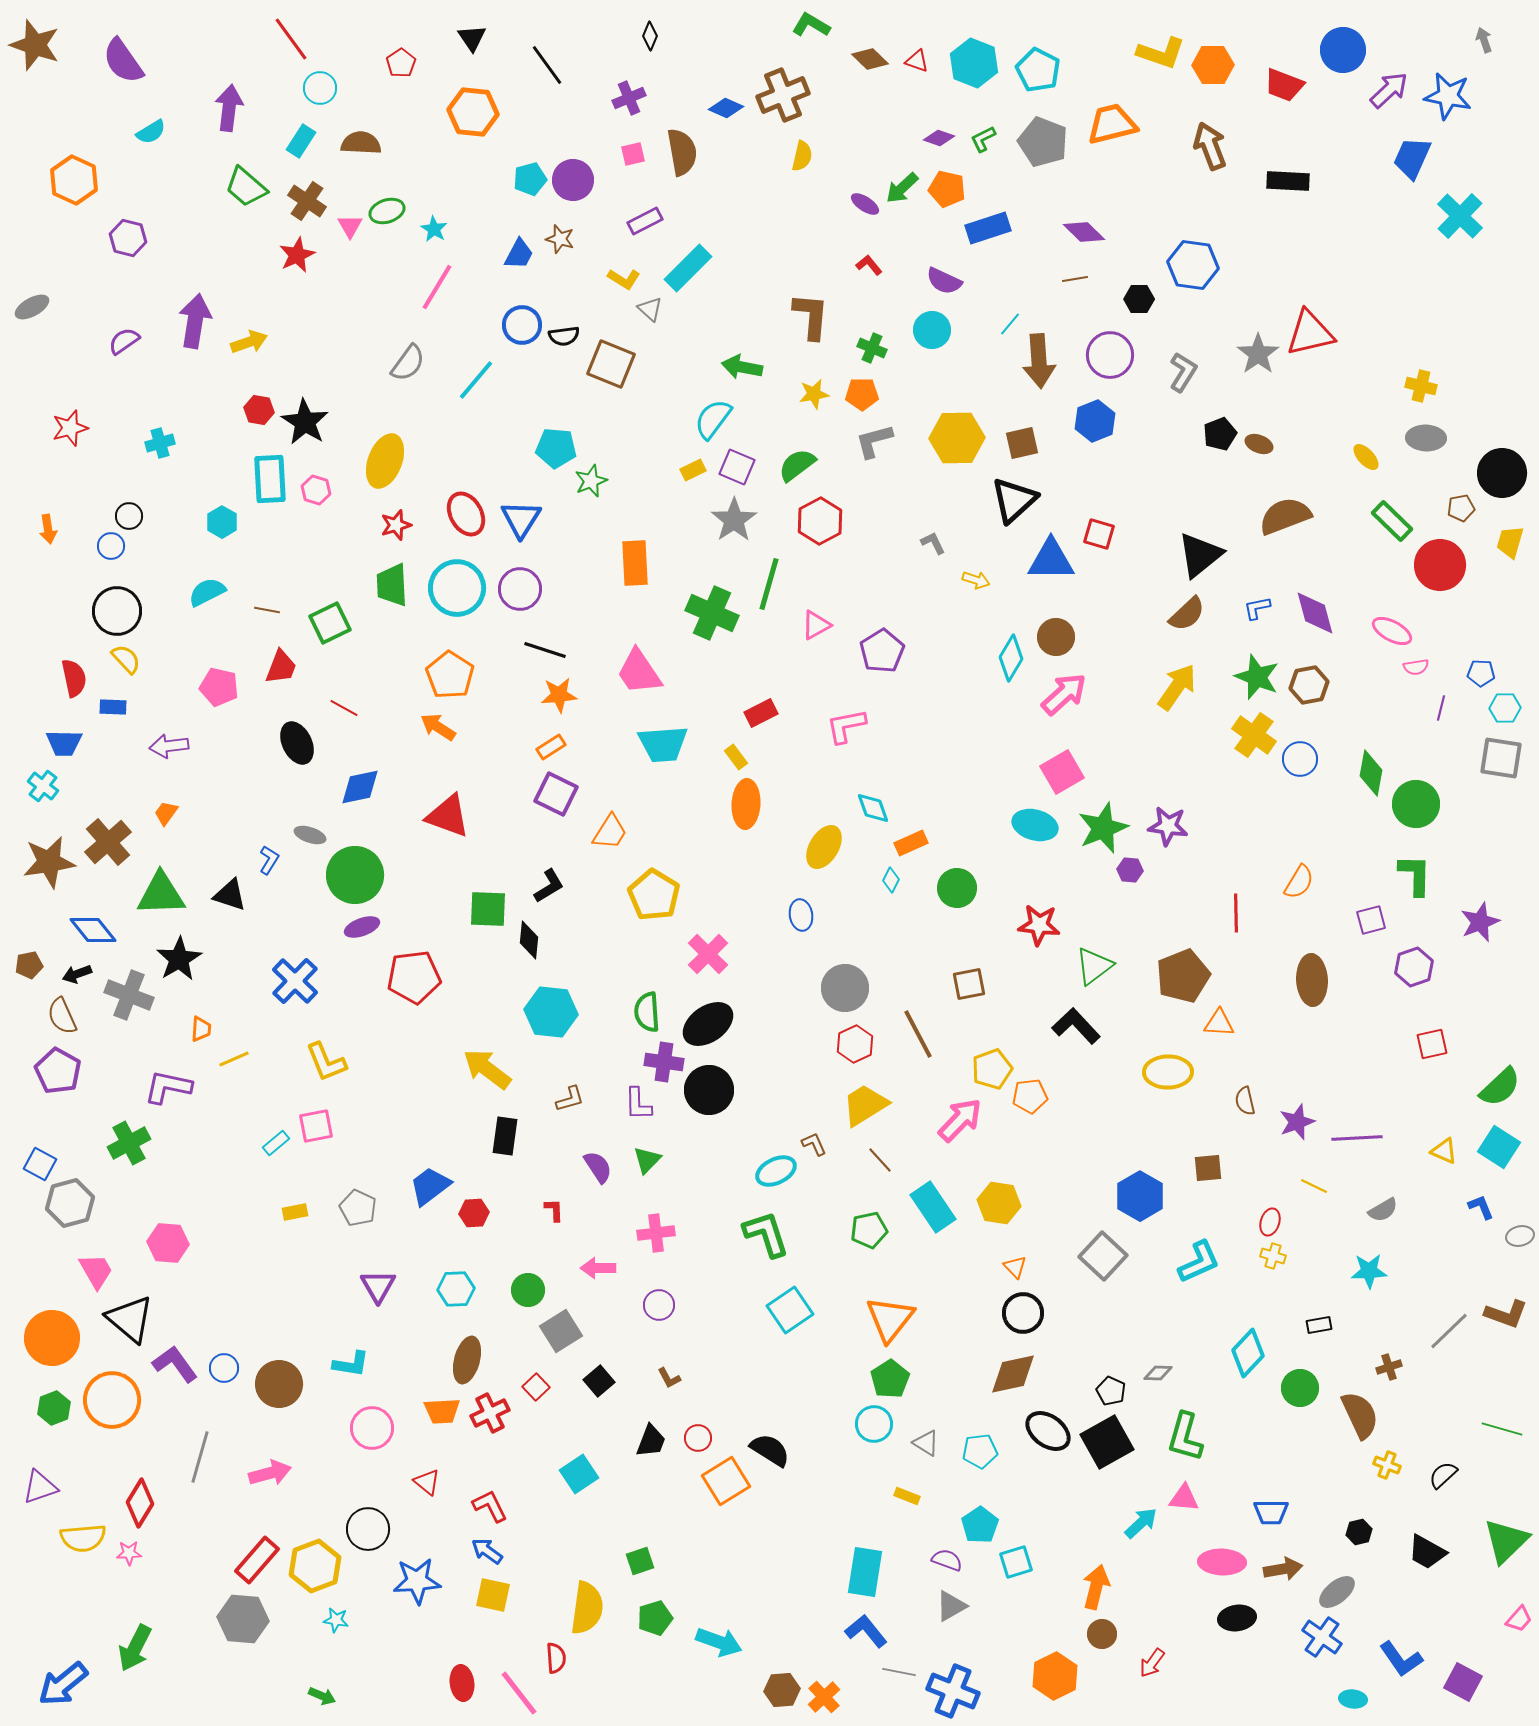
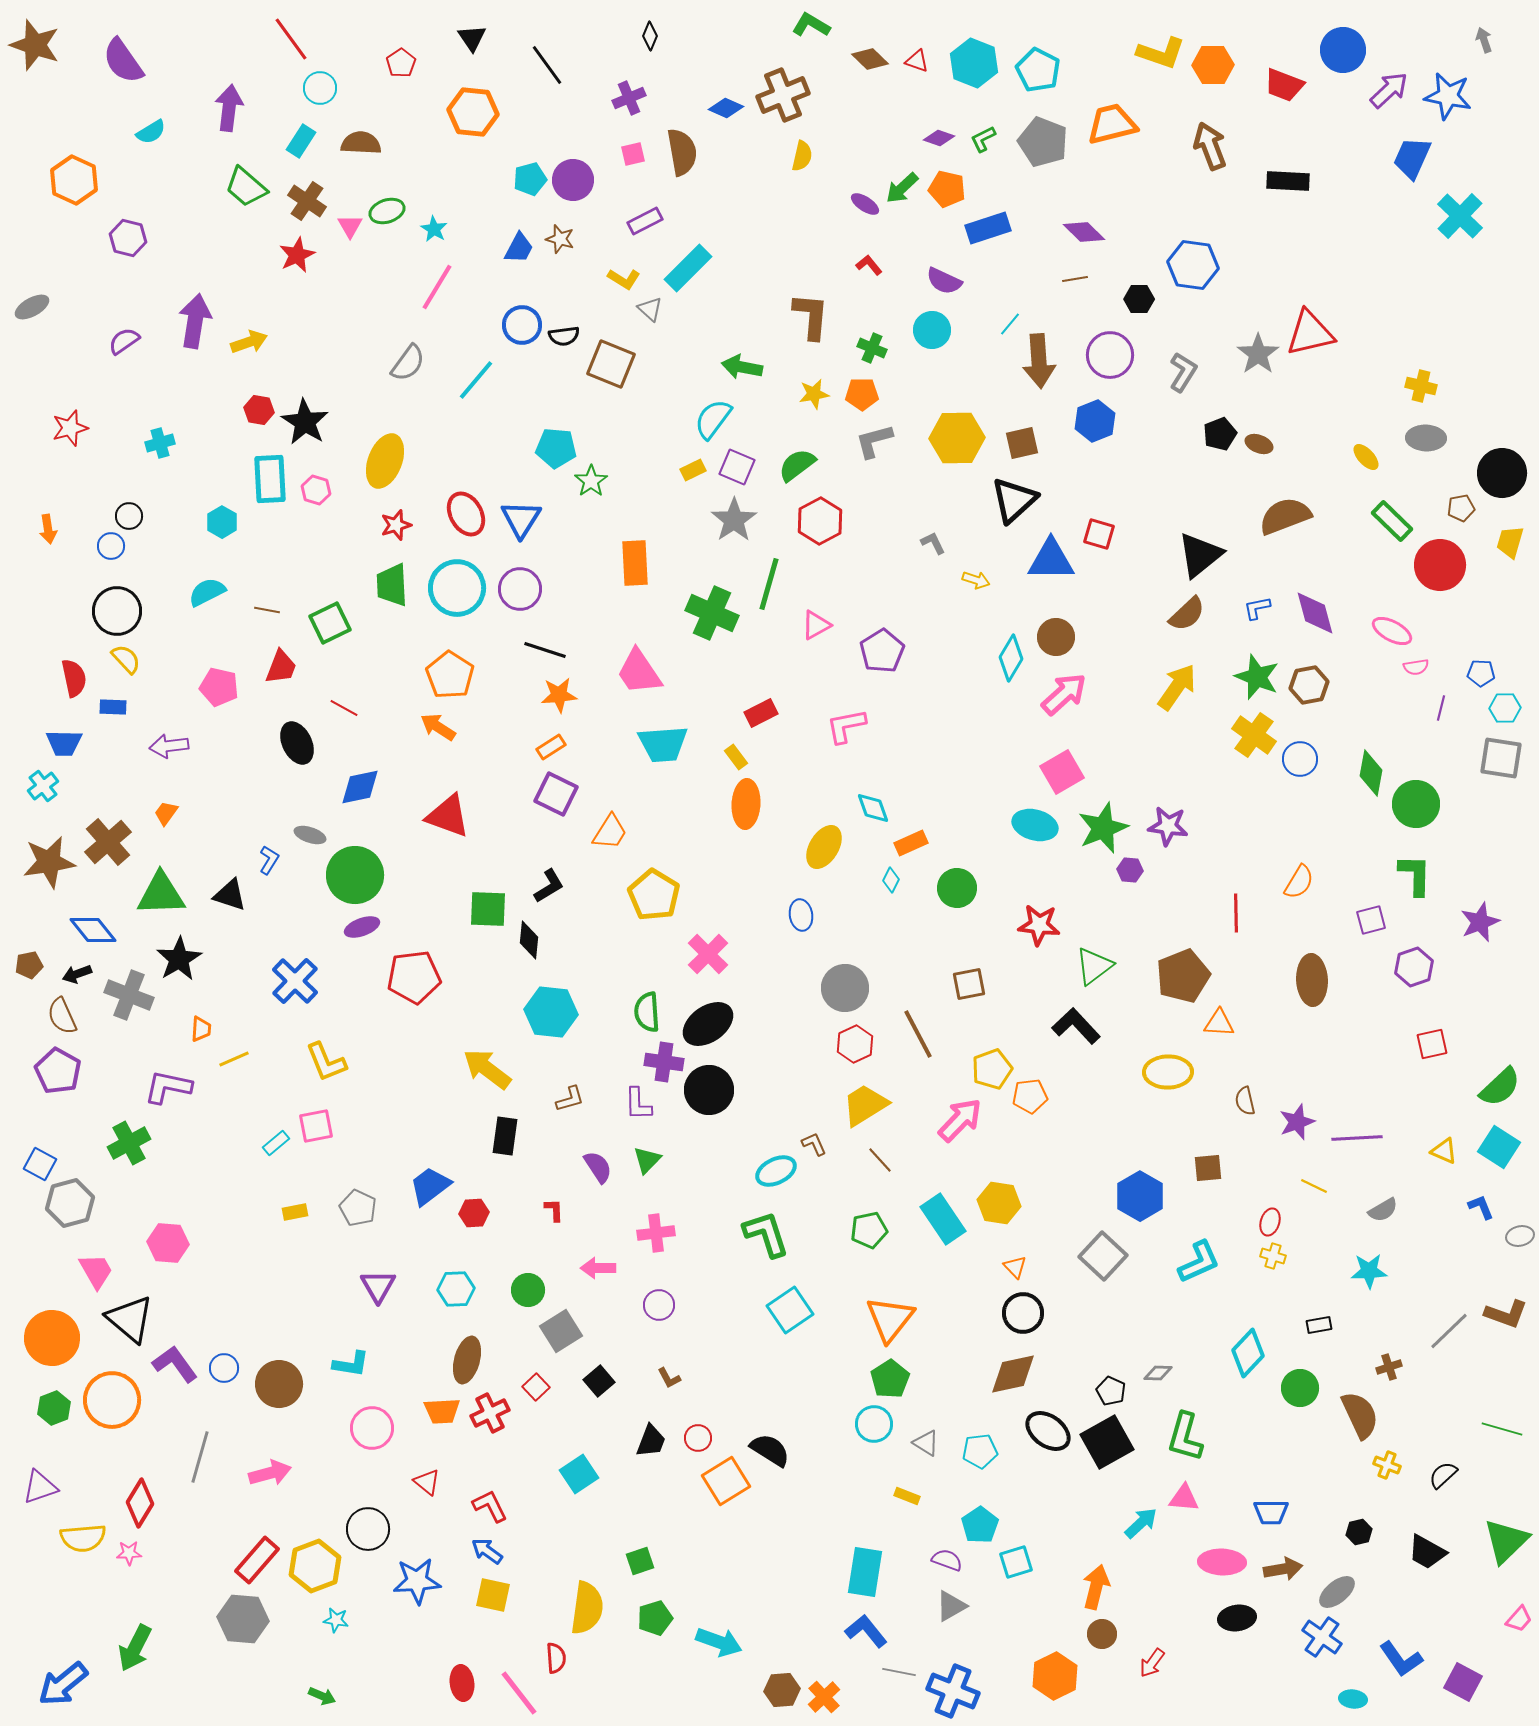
blue trapezoid at (519, 254): moved 6 px up
green star at (591, 481): rotated 12 degrees counterclockwise
cyan cross at (43, 786): rotated 16 degrees clockwise
cyan rectangle at (933, 1207): moved 10 px right, 12 px down
